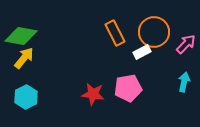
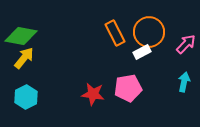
orange circle: moved 5 px left
